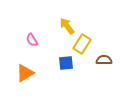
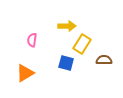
yellow arrow: rotated 126 degrees clockwise
pink semicircle: rotated 40 degrees clockwise
blue square: rotated 21 degrees clockwise
